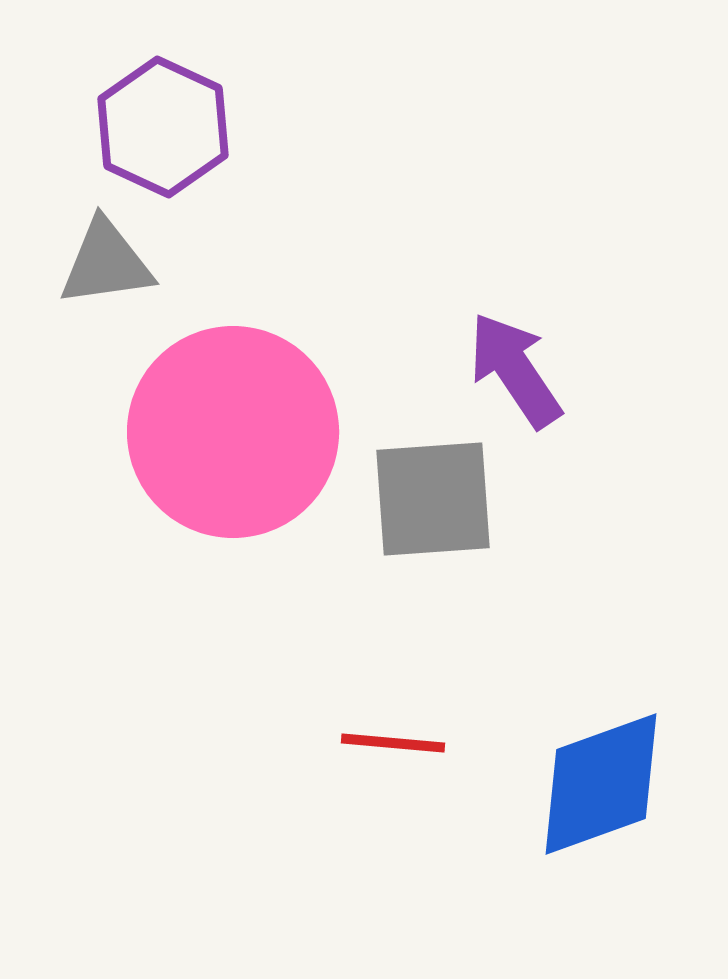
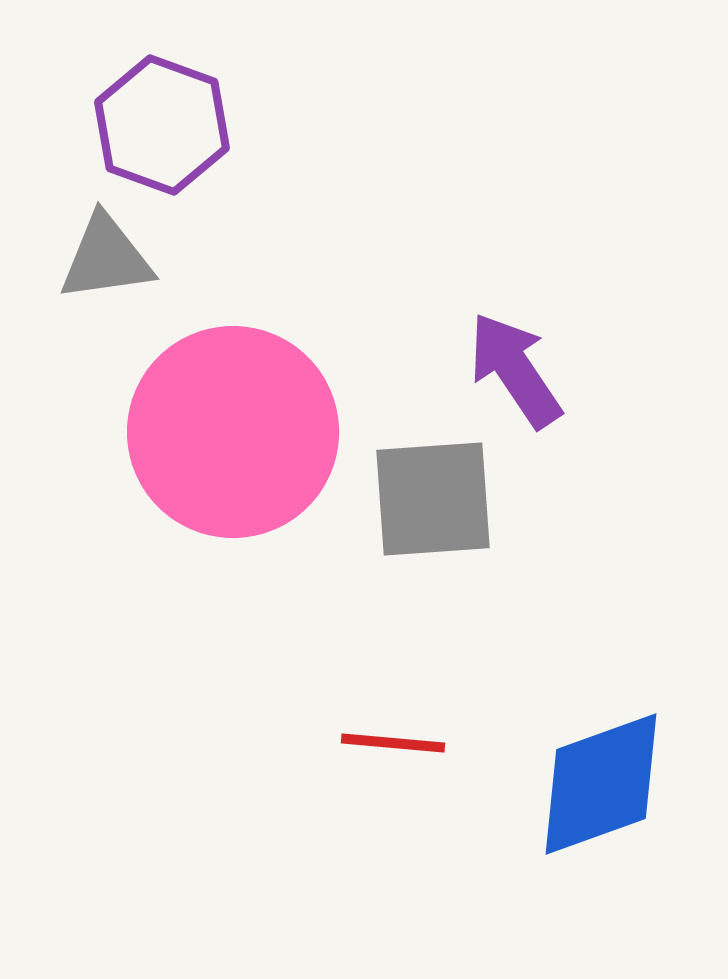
purple hexagon: moved 1 px left, 2 px up; rotated 5 degrees counterclockwise
gray triangle: moved 5 px up
